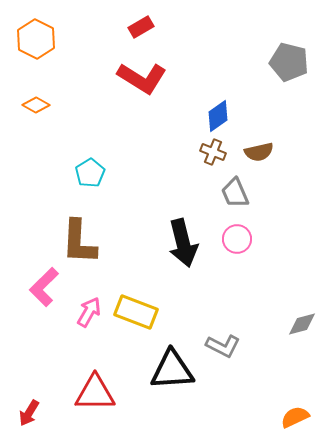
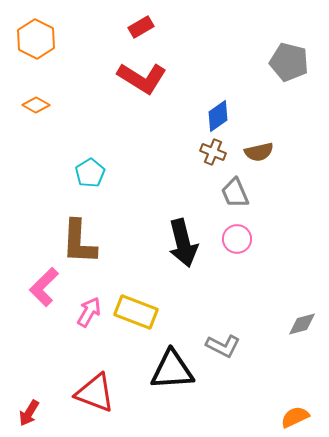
red triangle: rotated 21 degrees clockwise
